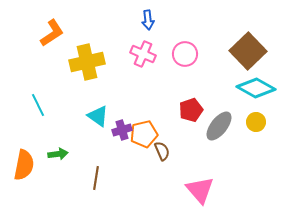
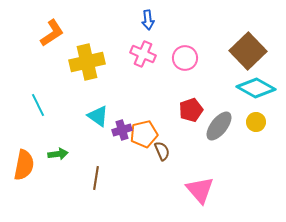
pink circle: moved 4 px down
